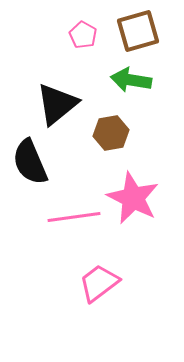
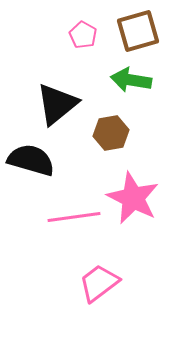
black semicircle: moved 1 px right, 2 px up; rotated 129 degrees clockwise
